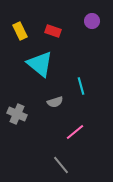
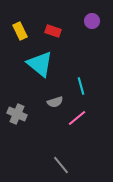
pink line: moved 2 px right, 14 px up
